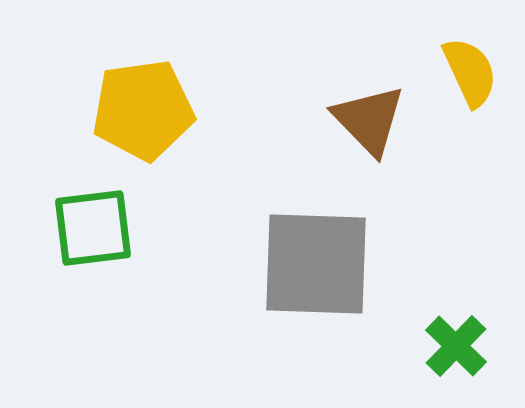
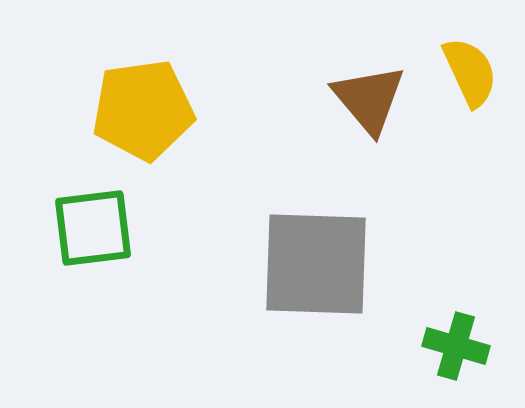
brown triangle: moved 21 px up; rotated 4 degrees clockwise
green cross: rotated 28 degrees counterclockwise
